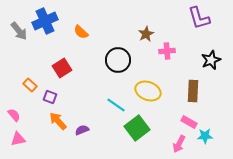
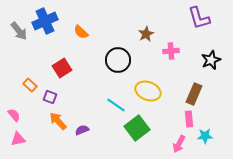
pink cross: moved 4 px right
brown rectangle: moved 1 px right, 3 px down; rotated 20 degrees clockwise
pink rectangle: moved 3 px up; rotated 56 degrees clockwise
